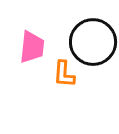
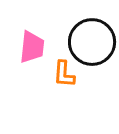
black circle: moved 1 px left
